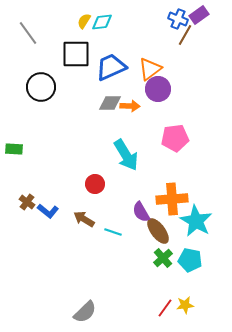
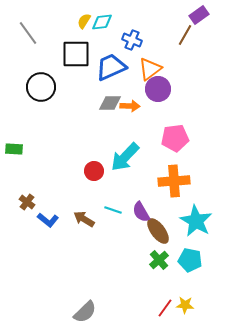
blue cross: moved 46 px left, 21 px down
cyan arrow: moved 1 px left, 2 px down; rotated 76 degrees clockwise
red circle: moved 1 px left, 13 px up
orange cross: moved 2 px right, 18 px up
blue L-shape: moved 9 px down
cyan line: moved 22 px up
green cross: moved 4 px left, 2 px down
yellow star: rotated 12 degrees clockwise
